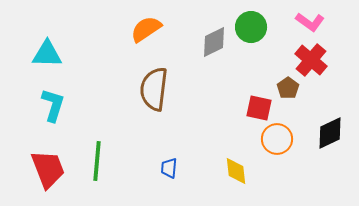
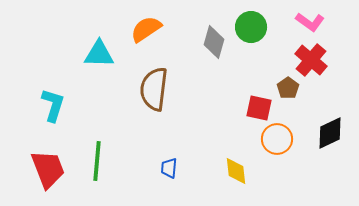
gray diamond: rotated 48 degrees counterclockwise
cyan triangle: moved 52 px right
